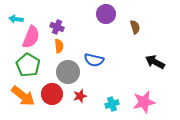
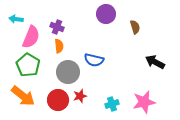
red circle: moved 6 px right, 6 px down
